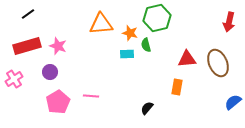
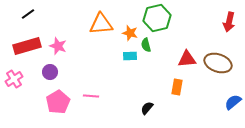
cyan rectangle: moved 3 px right, 2 px down
brown ellipse: rotated 48 degrees counterclockwise
